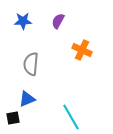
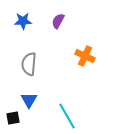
orange cross: moved 3 px right, 6 px down
gray semicircle: moved 2 px left
blue triangle: moved 2 px right, 1 px down; rotated 36 degrees counterclockwise
cyan line: moved 4 px left, 1 px up
